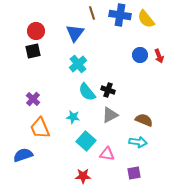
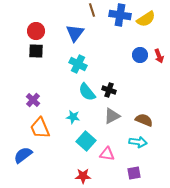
brown line: moved 3 px up
yellow semicircle: rotated 84 degrees counterclockwise
black square: moved 3 px right; rotated 14 degrees clockwise
cyan cross: rotated 24 degrees counterclockwise
black cross: moved 1 px right
purple cross: moved 1 px down
gray triangle: moved 2 px right, 1 px down
blue semicircle: rotated 18 degrees counterclockwise
